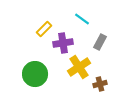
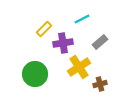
cyan line: rotated 63 degrees counterclockwise
gray rectangle: rotated 21 degrees clockwise
